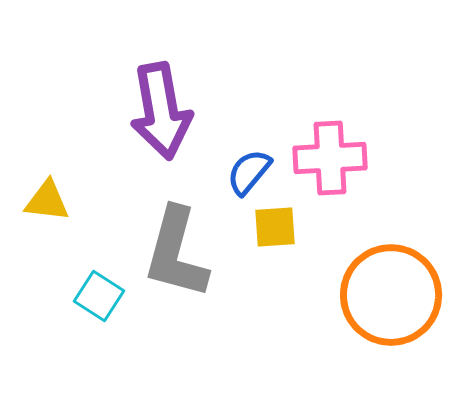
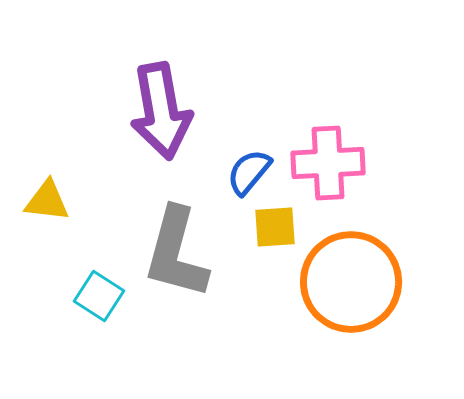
pink cross: moved 2 px left, 5 px down
orange circle: moved 40 px left, 13 px up
